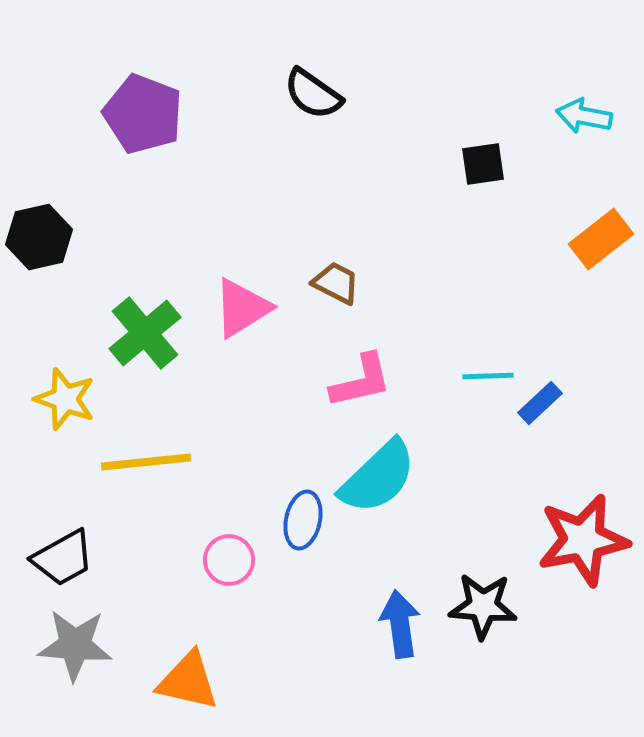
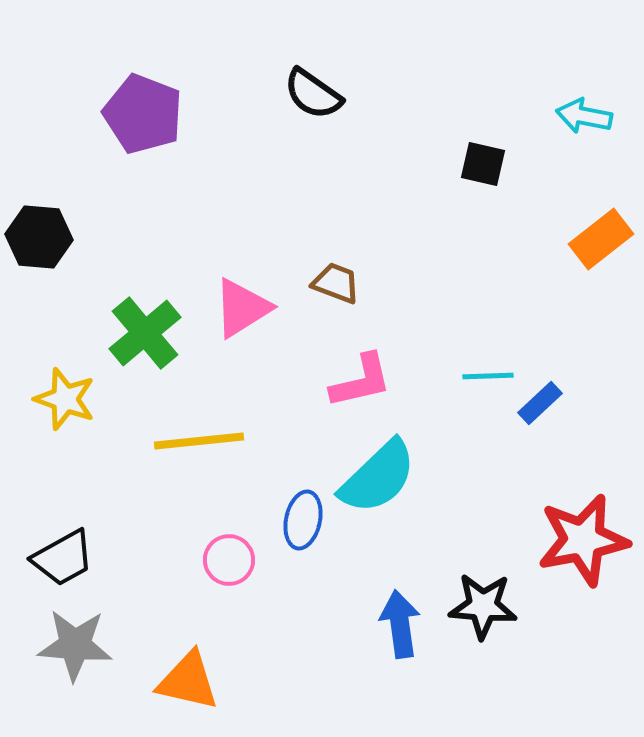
black square: rotated 21 degrees clockwise
black hexagon: rotated 18 degrees clockwise
brown trapezoid: rotated 6 degrees counterclockwise
yellow line: moved 53 px right, 21 px up
